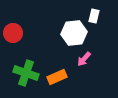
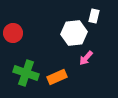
pink arrow: moved 2 px right, 1 px up
